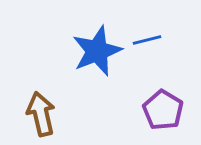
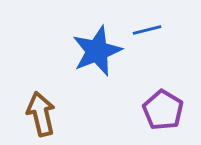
blue line: moved 10 px up
